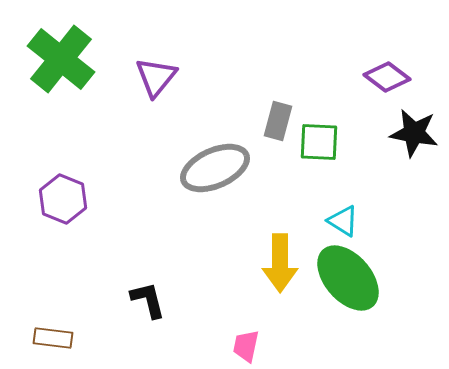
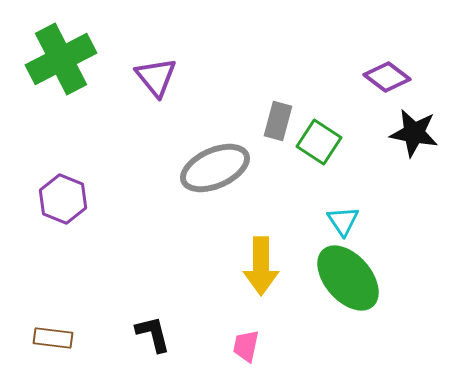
green cross: rotated 24 degrees clockwise
purple triangle: rotated 18 degrees counterclockwise
green square: rotated 30 degrees clockwise
cyan triangle: rotated 24 degrees clockwise
yellow arrow: moved 19 px left, 3 px down
black L-shape: moved 5 px right, 34 px down
